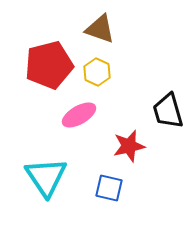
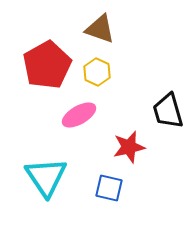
red pentagon: moved 2 px left; rotated 15 degrees counterclockwise
red star: moved 1 px down
